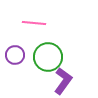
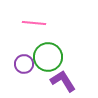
purple circle: moved 9 px right, 9 px down
purple L-shape: rotated 68 degrees counterclockwise
